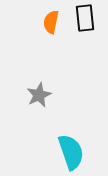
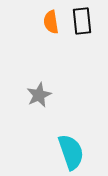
black rectangle: moved 3 px left, 3 px down
orange semicircle: rotated 20 degrees counterclockwise
